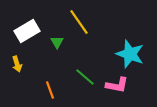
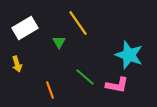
yellow line: moved 1 px left, 1 px down
white rectangle: moved 2 px left, 3 px up
green triangle: moved 2 px right
cyan star: moved 1 px left, 1 px down
